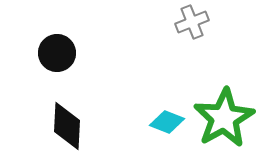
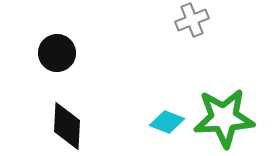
gray cross: moved 2 px up
green star: rotated 26 degrees clockwise
